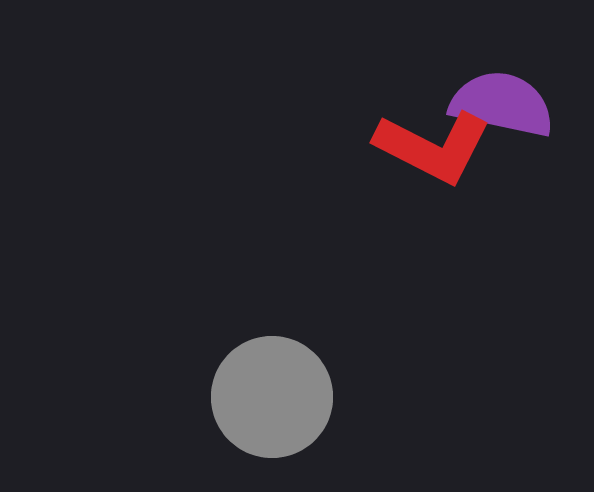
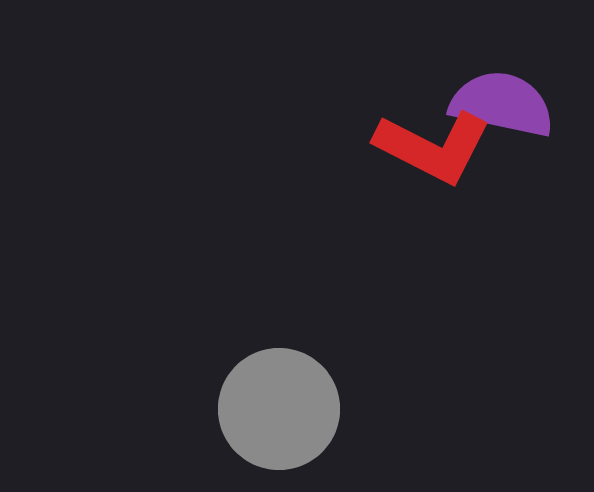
gray circle: moved 7 px right, 12 px down
